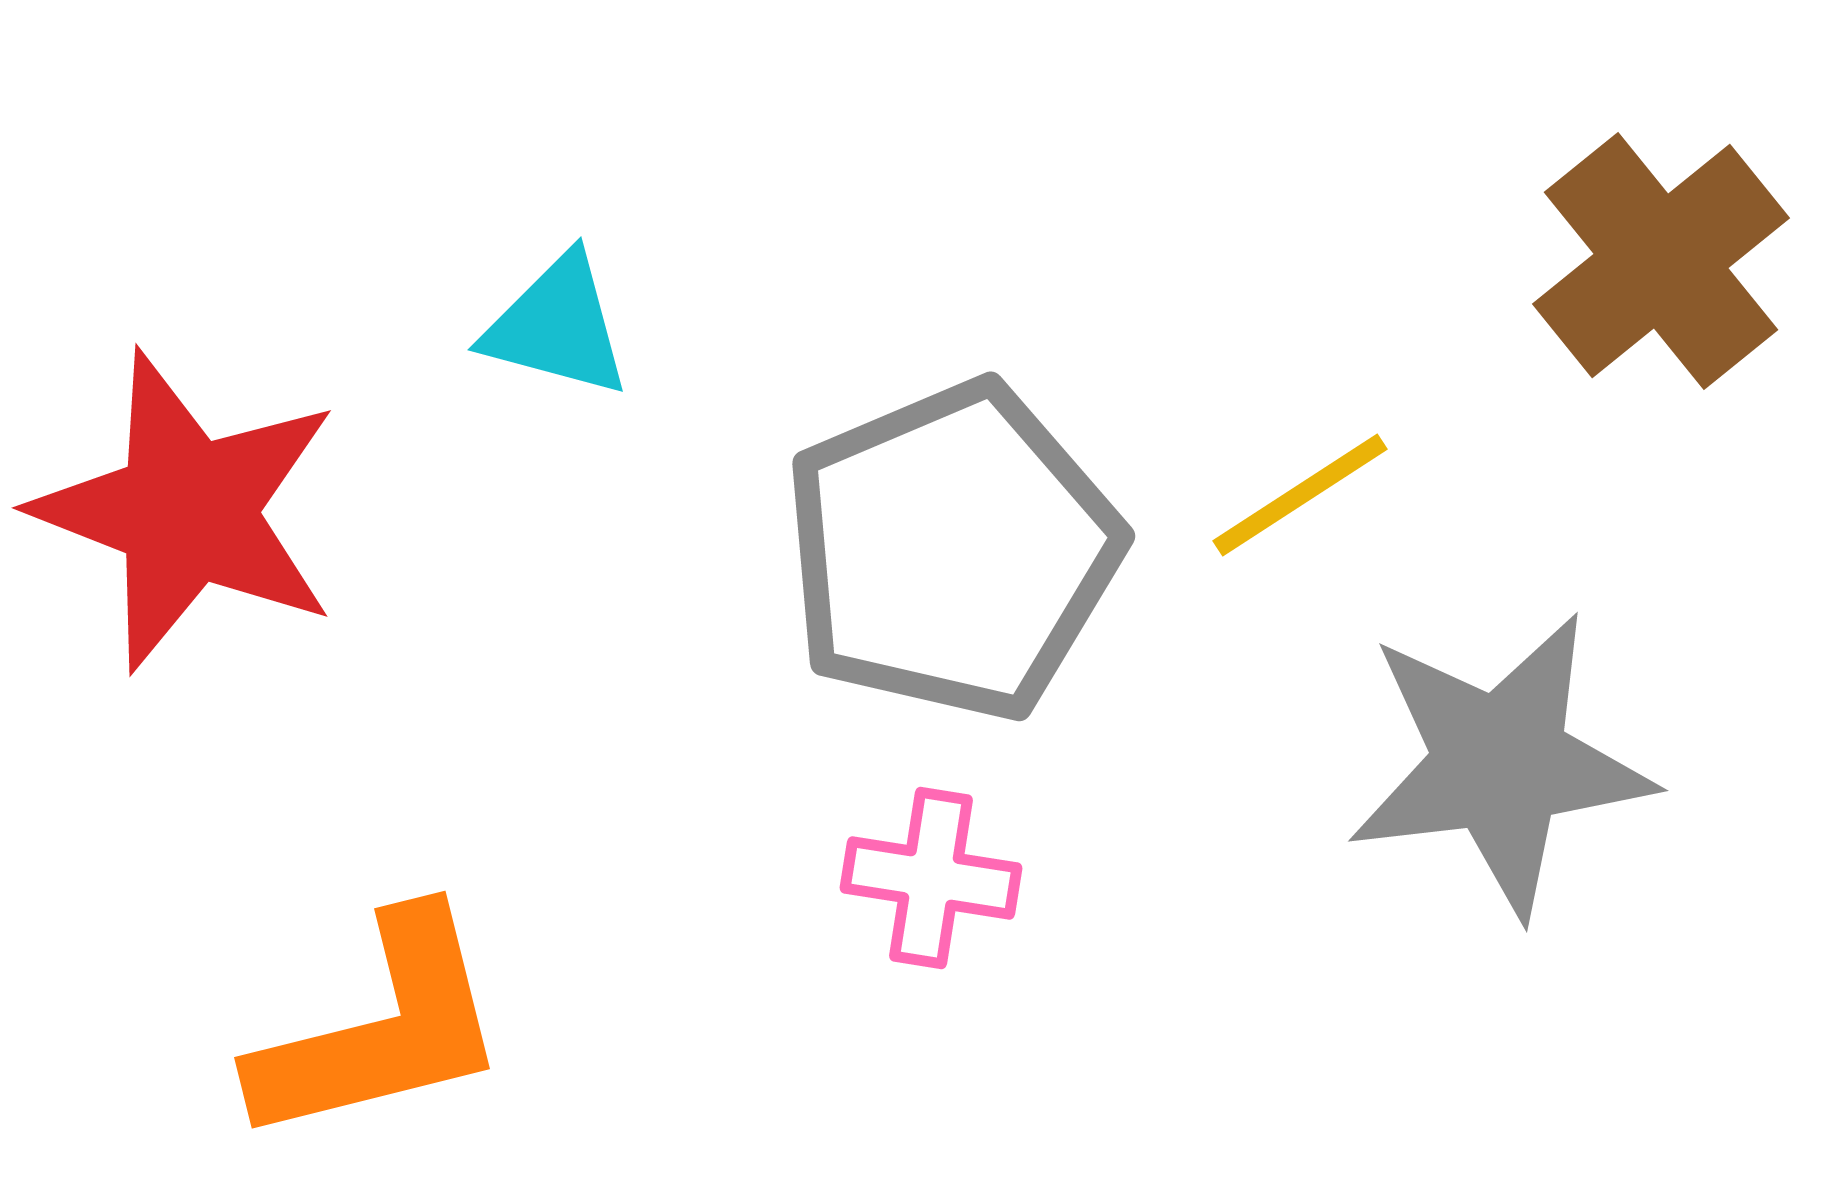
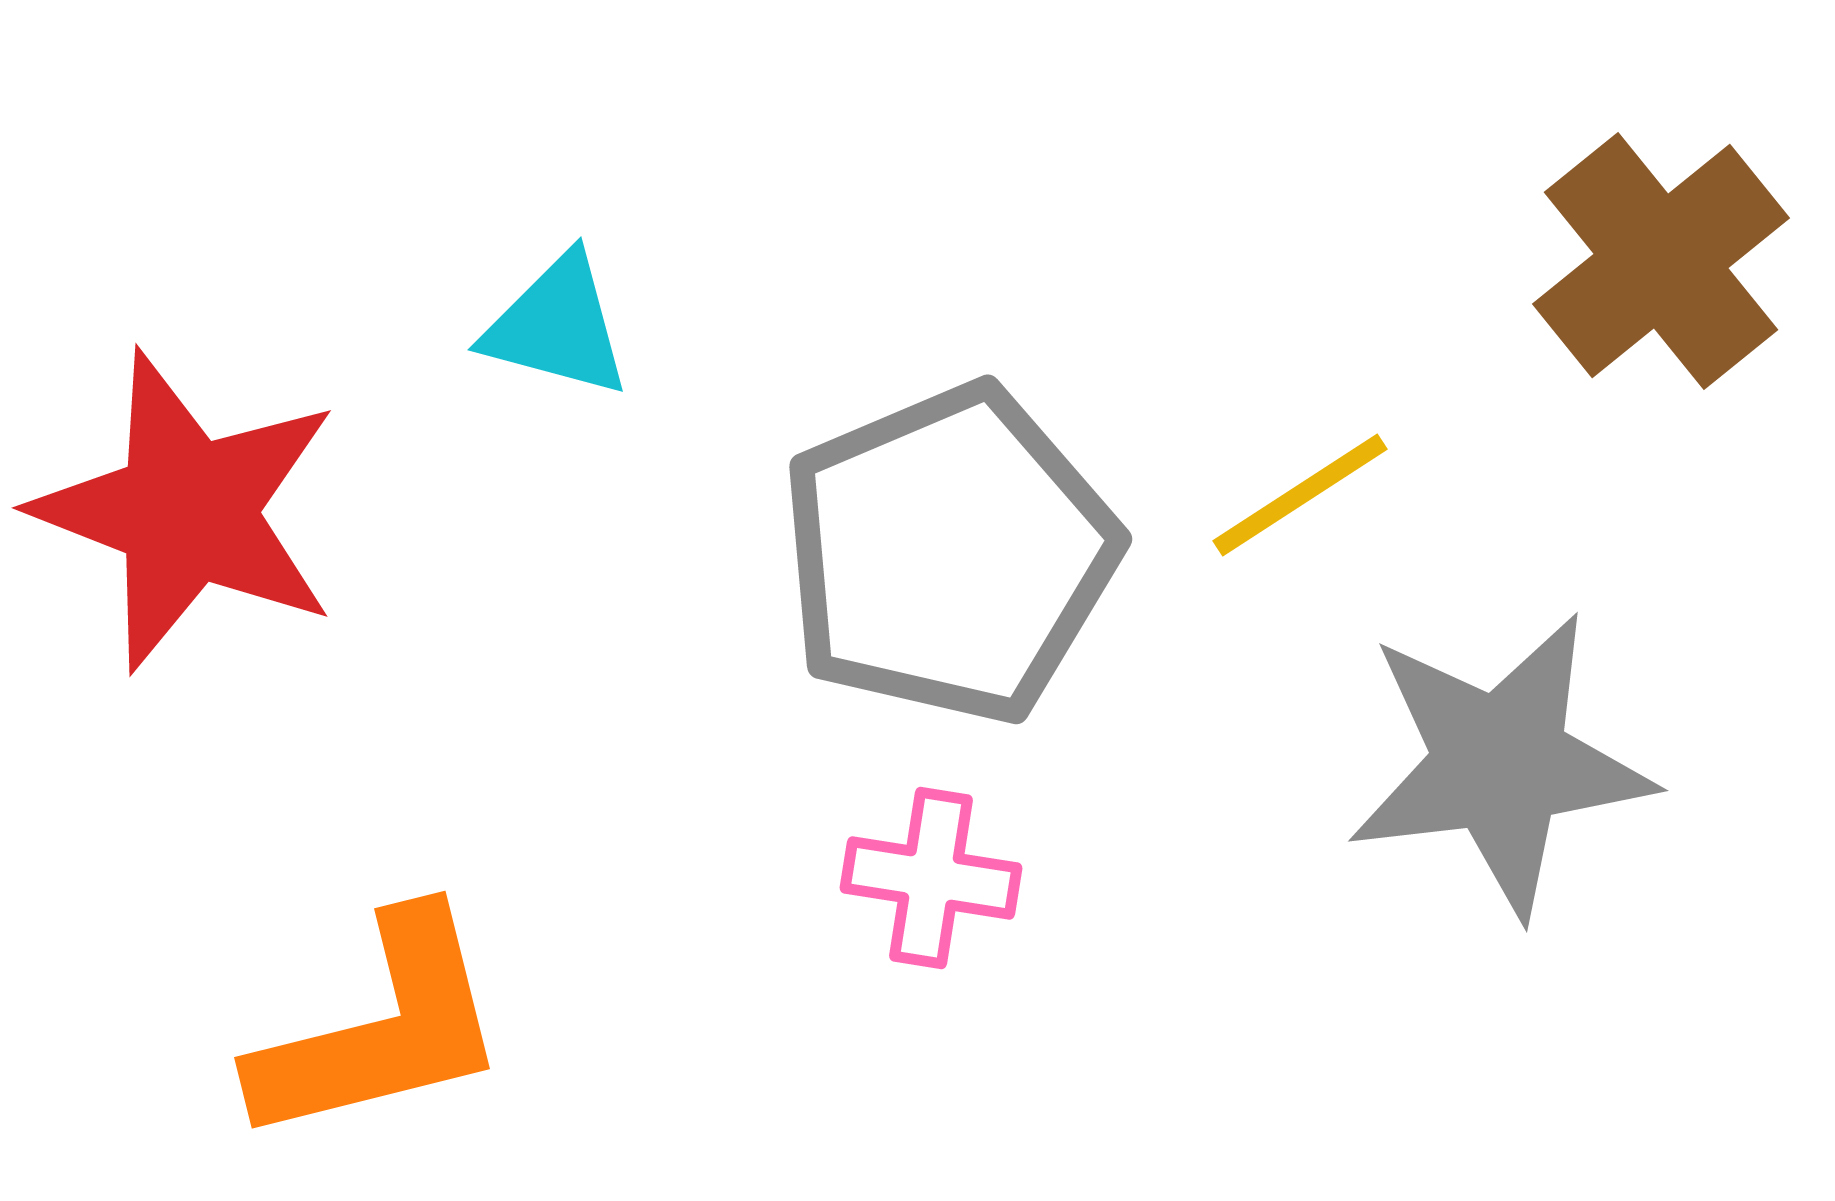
gray pentagon: moved 3 px left, 3 px down
